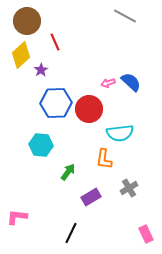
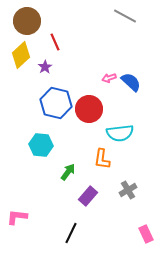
purple star: moved 4 px right, 3 px up
pink arrow: moved 1 px right, 5 px up
blue hexagon: rotated 16 degrees clockwise
orange L-shape: moved 2 px left
gray cross: moved 1 px left, 2 px down
purple rectangle: moved 3 px left, 1 px up; rotated 18 degrees counterclockwise
